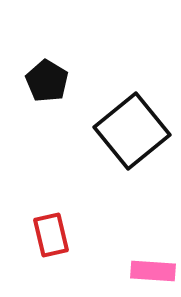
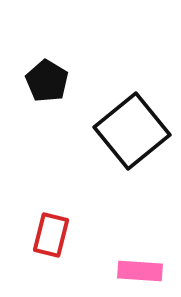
red rectangle: rotated 27 degrees clockwise
pink rectangle: moved 13 px left
